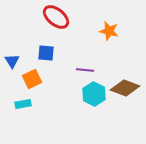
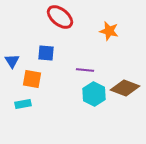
red ellipse: moved 4 px right
orange square: rotated 36 degrees clockwise
